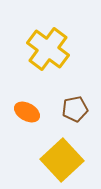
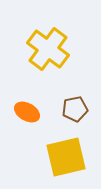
yellow square: moved 4 px right, 3 px up; rotated 30 degrees clockwise
